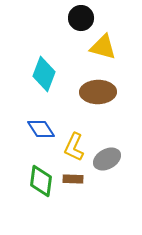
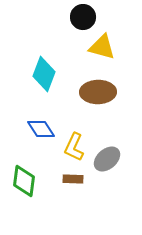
black circle: moved 2 px right, 1 px up
yellow triangle: moved 1 px left
gray ellipse: rotated 12 degrees counterclockwise
green diamond: moved 17 px left
